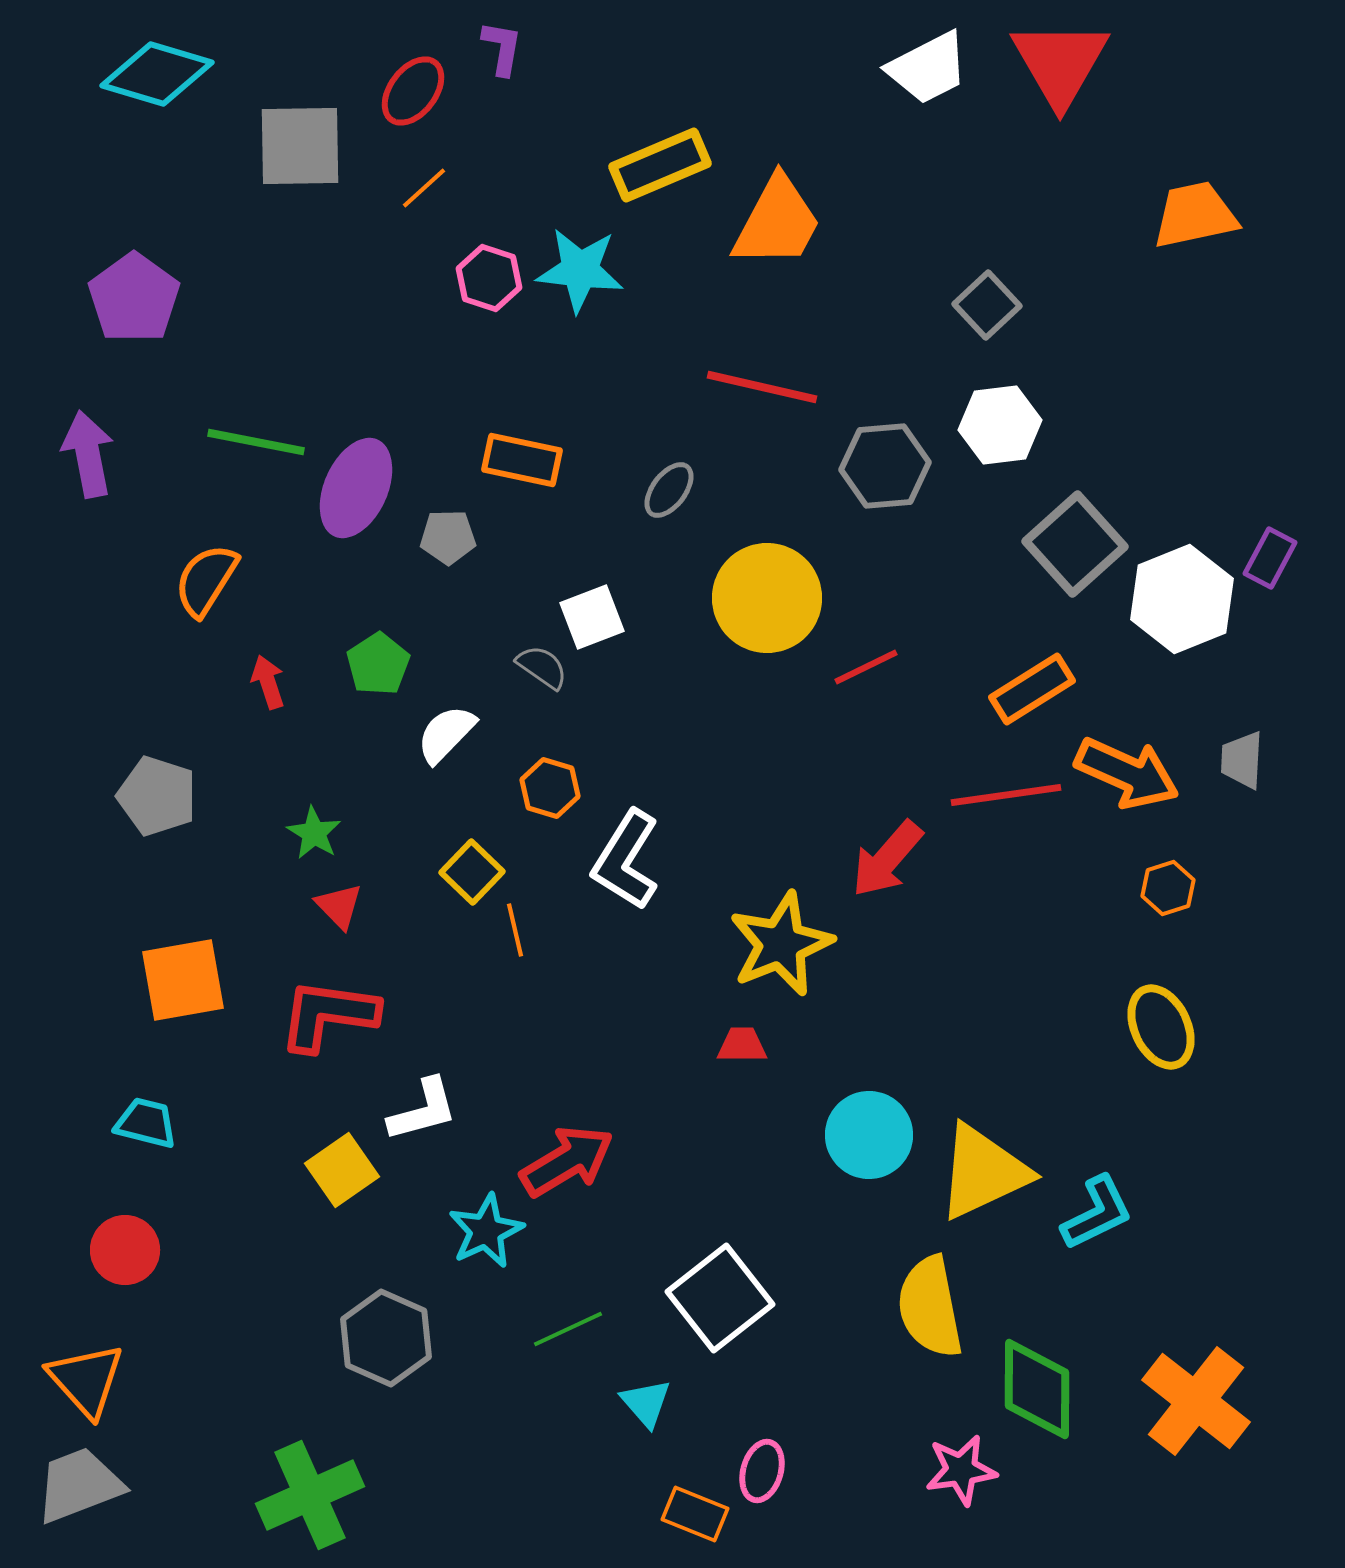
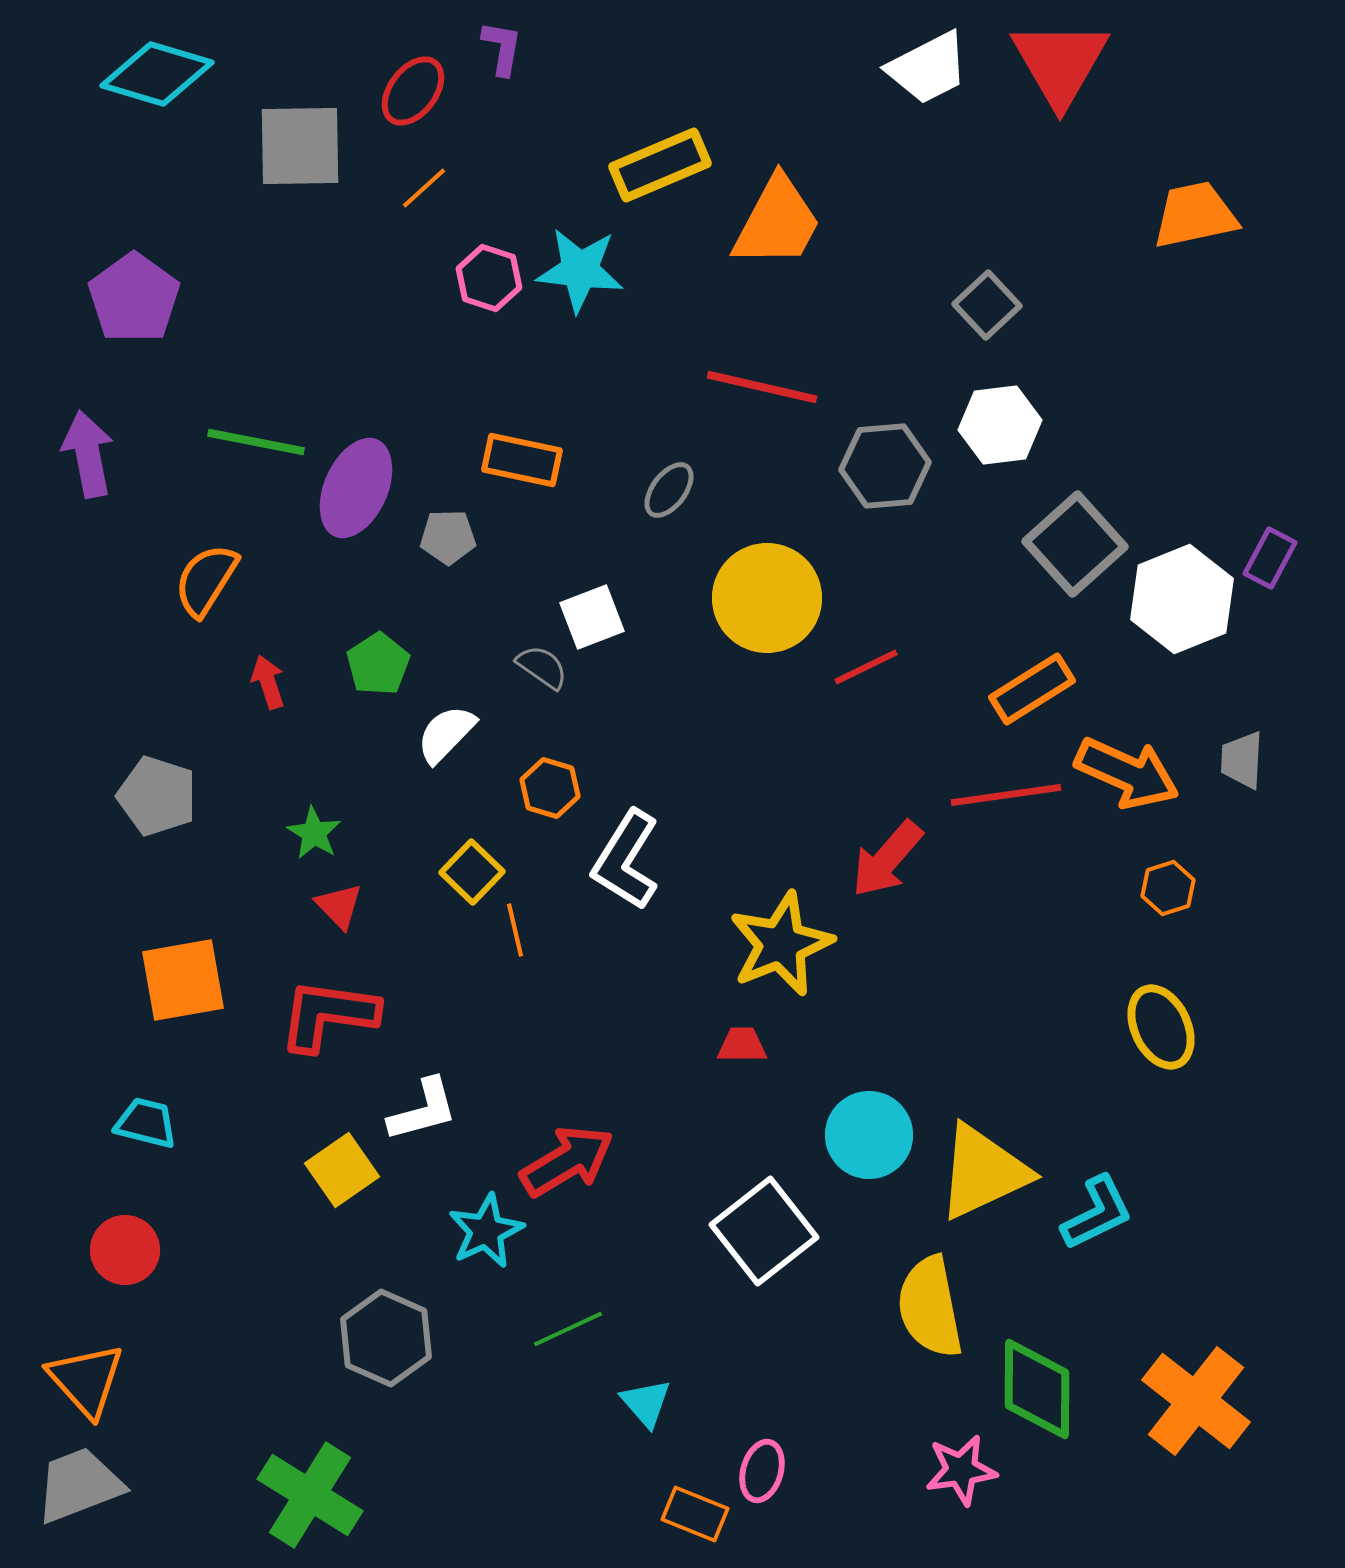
white square at (720, 1298): moved 44 px right, 67 px up
green cross at (310, 1495): rotated 34 degrees counterclockwise
